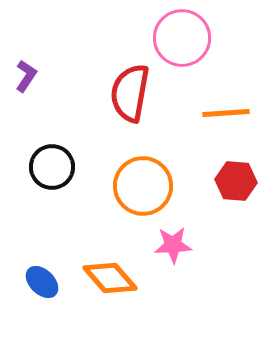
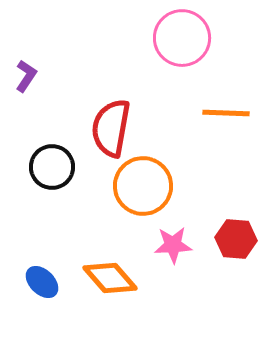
red semicircle: moved 19 px left, 35 px down
orange line: rotated 6 degrees clockwise
red hexagon: moved 58 px down
